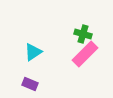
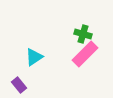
cyan triangle: moved 1 px right, 5 px down
purple rectangle: moved 11 px left, 1 px down; rotated 28 degrees clockwise
